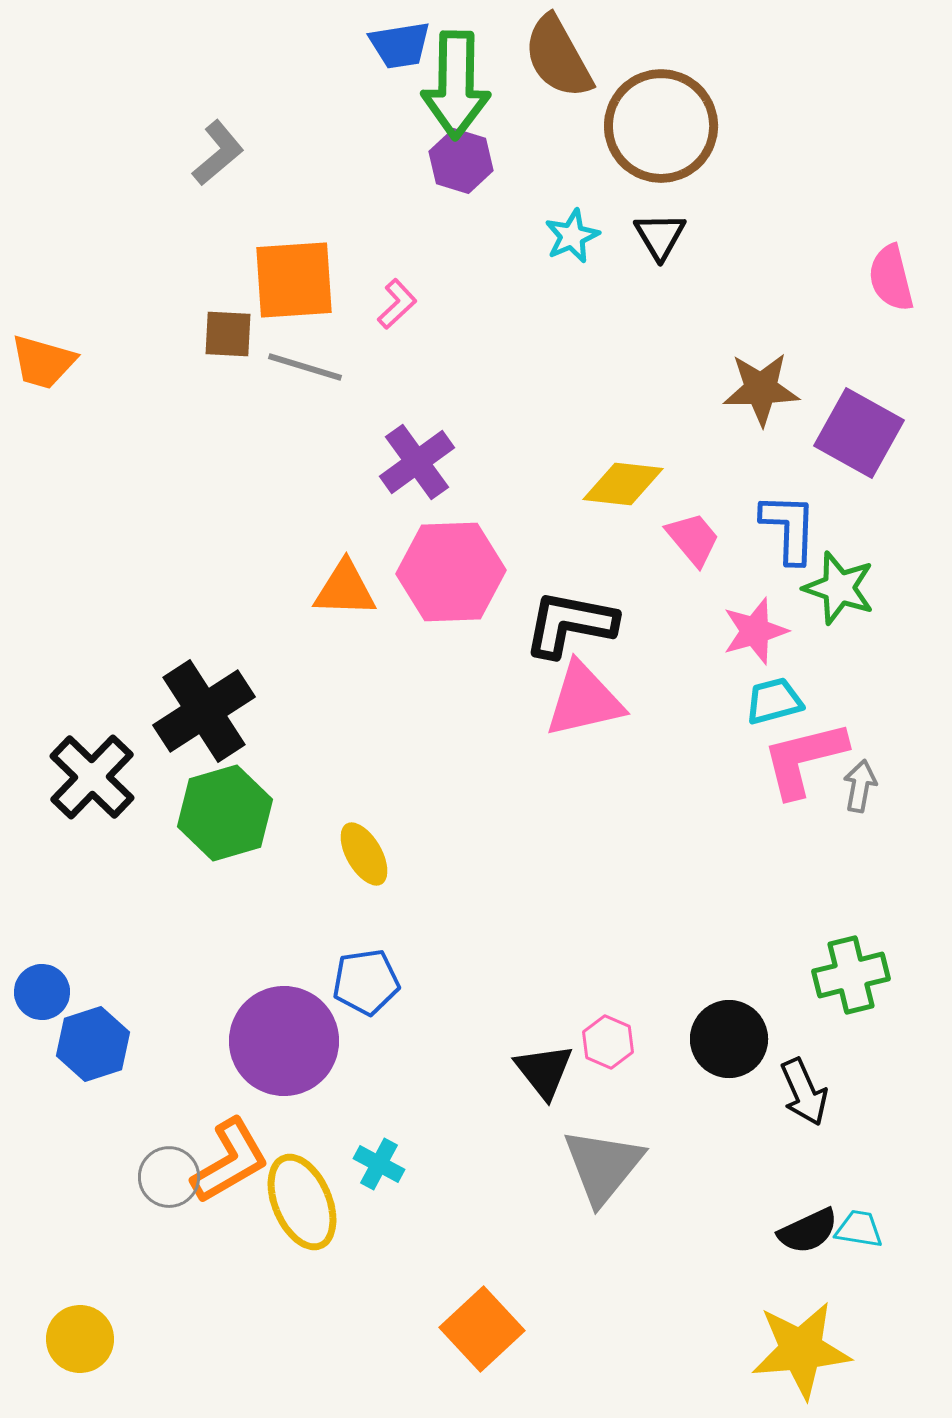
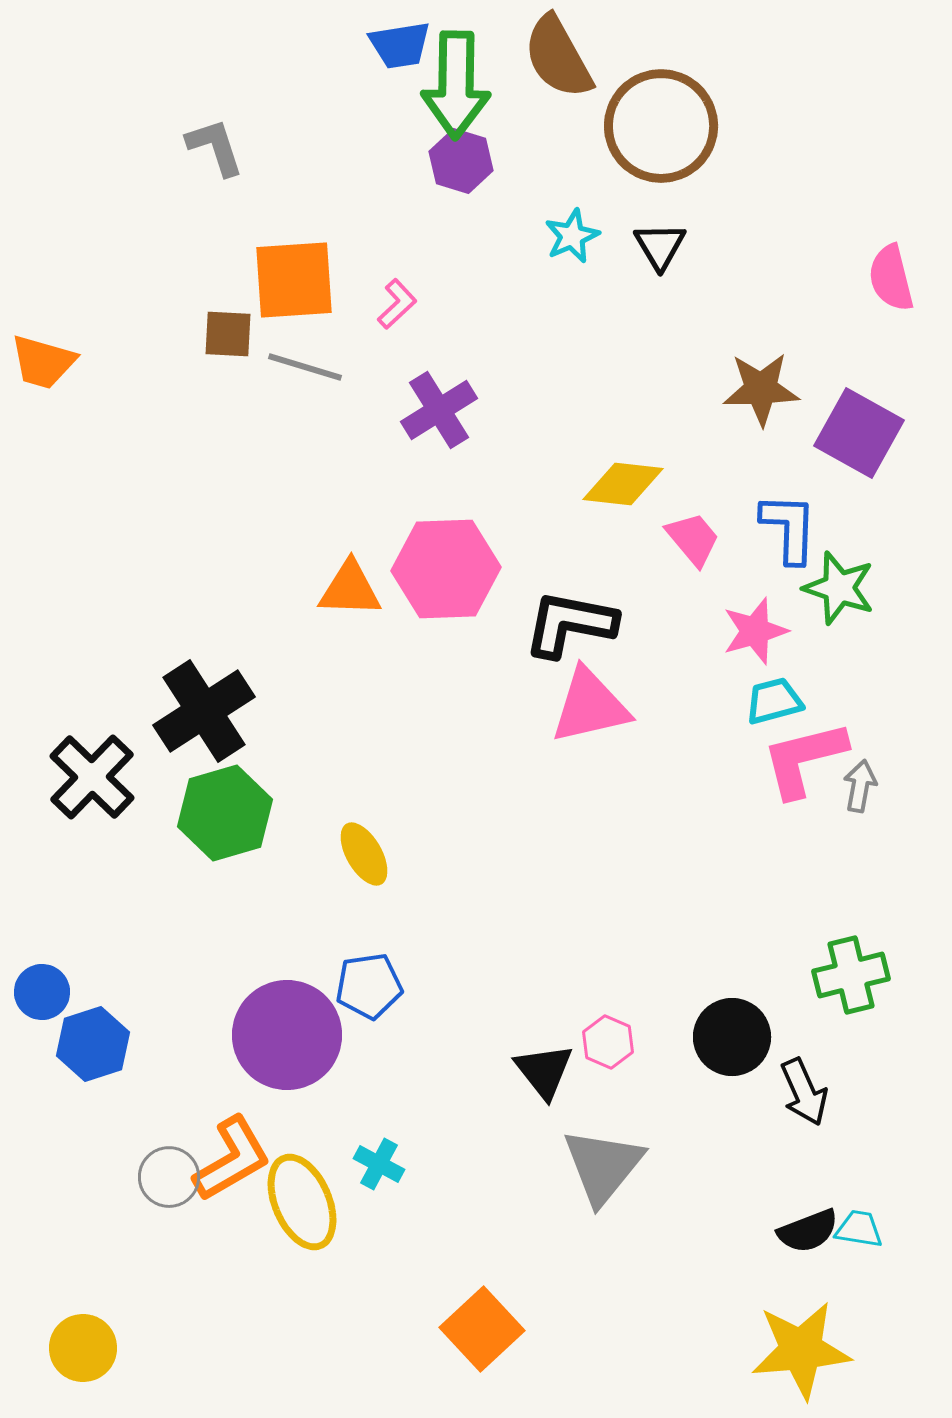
gray L-shape at (218, 153): moved 3 px left, 6 px up; rotated 68 degrees counterclockwise
black triangle at (660, 236): moved 10 px down
purple cross at (417, 462): moved 22 px right, 52 px up; rotated 4 degrees clockwise
pink hexagon at (451, 572): moved 5 px left, 3 px up
orange triangle at (345, 589): moved 5 px right
pink triangle at (584, 700): moved 6 px right, 6 px down
blue pentagon at (366, 982): moved 3 px right, 4 px down
black circle at (729, 1039): moved 3 px right, 2 px up
purple circle at (284, 1041): moved 3 px right, 6 px up
orange L-shape at (230, 1161): moved 2 px right, 2 px up
black semicircle at (808, 1231): rotated 4 degrees clockwise
yellow circle at (80, 1339): moved 3 px right, 9 px down
